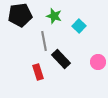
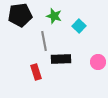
black rectangle: rotated 48 degrees counterclockwise
red rectangle: moved 2 px left
